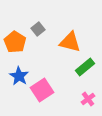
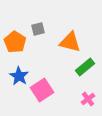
gray square: rotated 24 degrees clockwise
